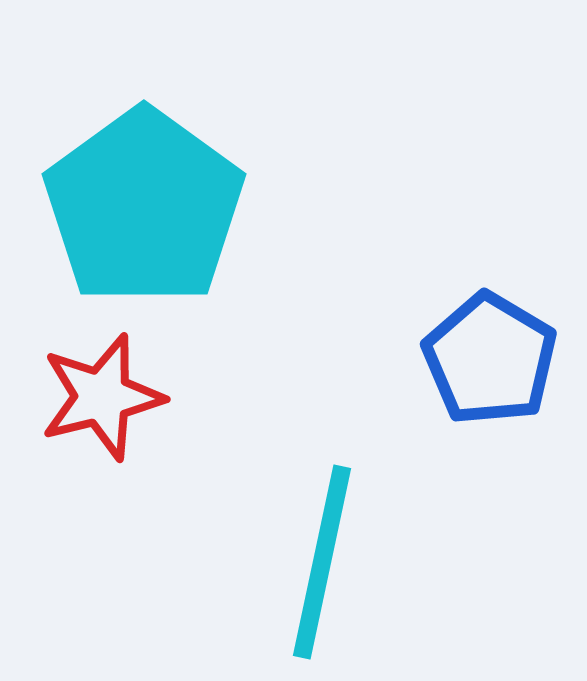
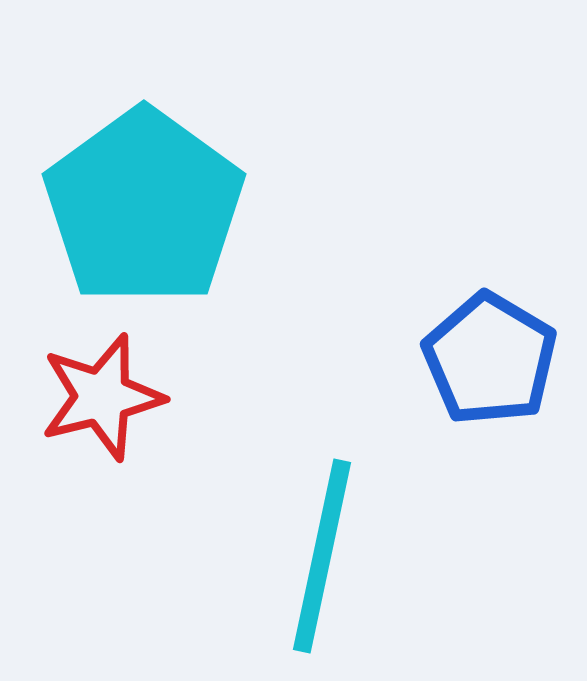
cyan line: moved 6 px up
